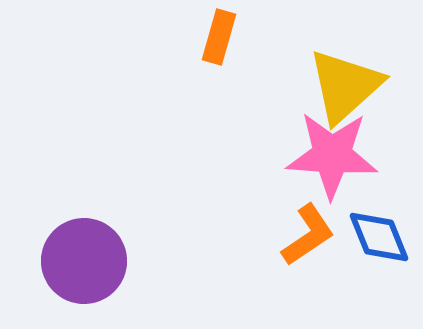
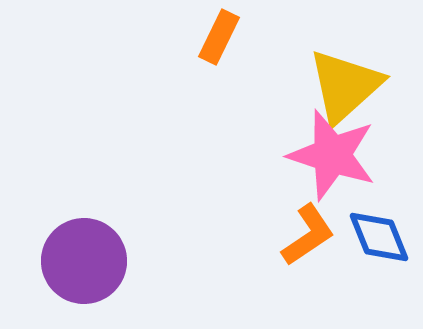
orange rectangle: rotated 10 degrees clockwise
pink star: rotated 14 degrees clockwise
